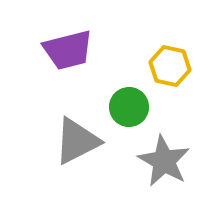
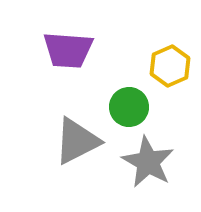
purple trapezoid: rotated 18 degrees clockwise
yellow hexagon: rotated 24 degrees clockwise
gray star: moved 16 px left, 1 px down
